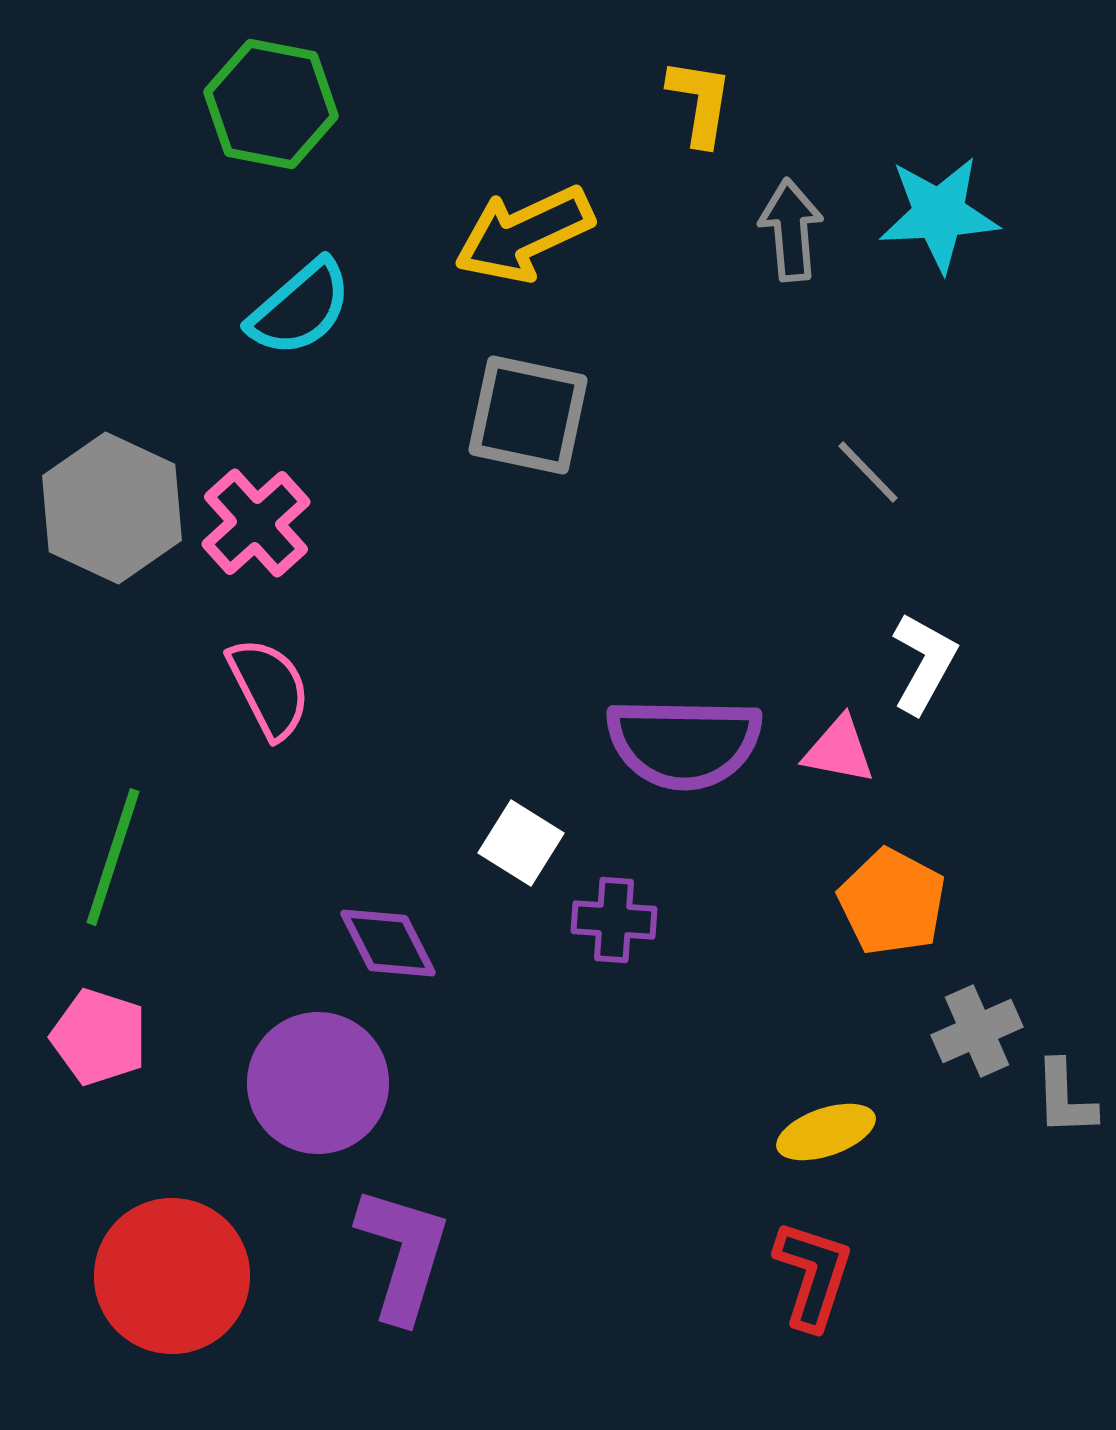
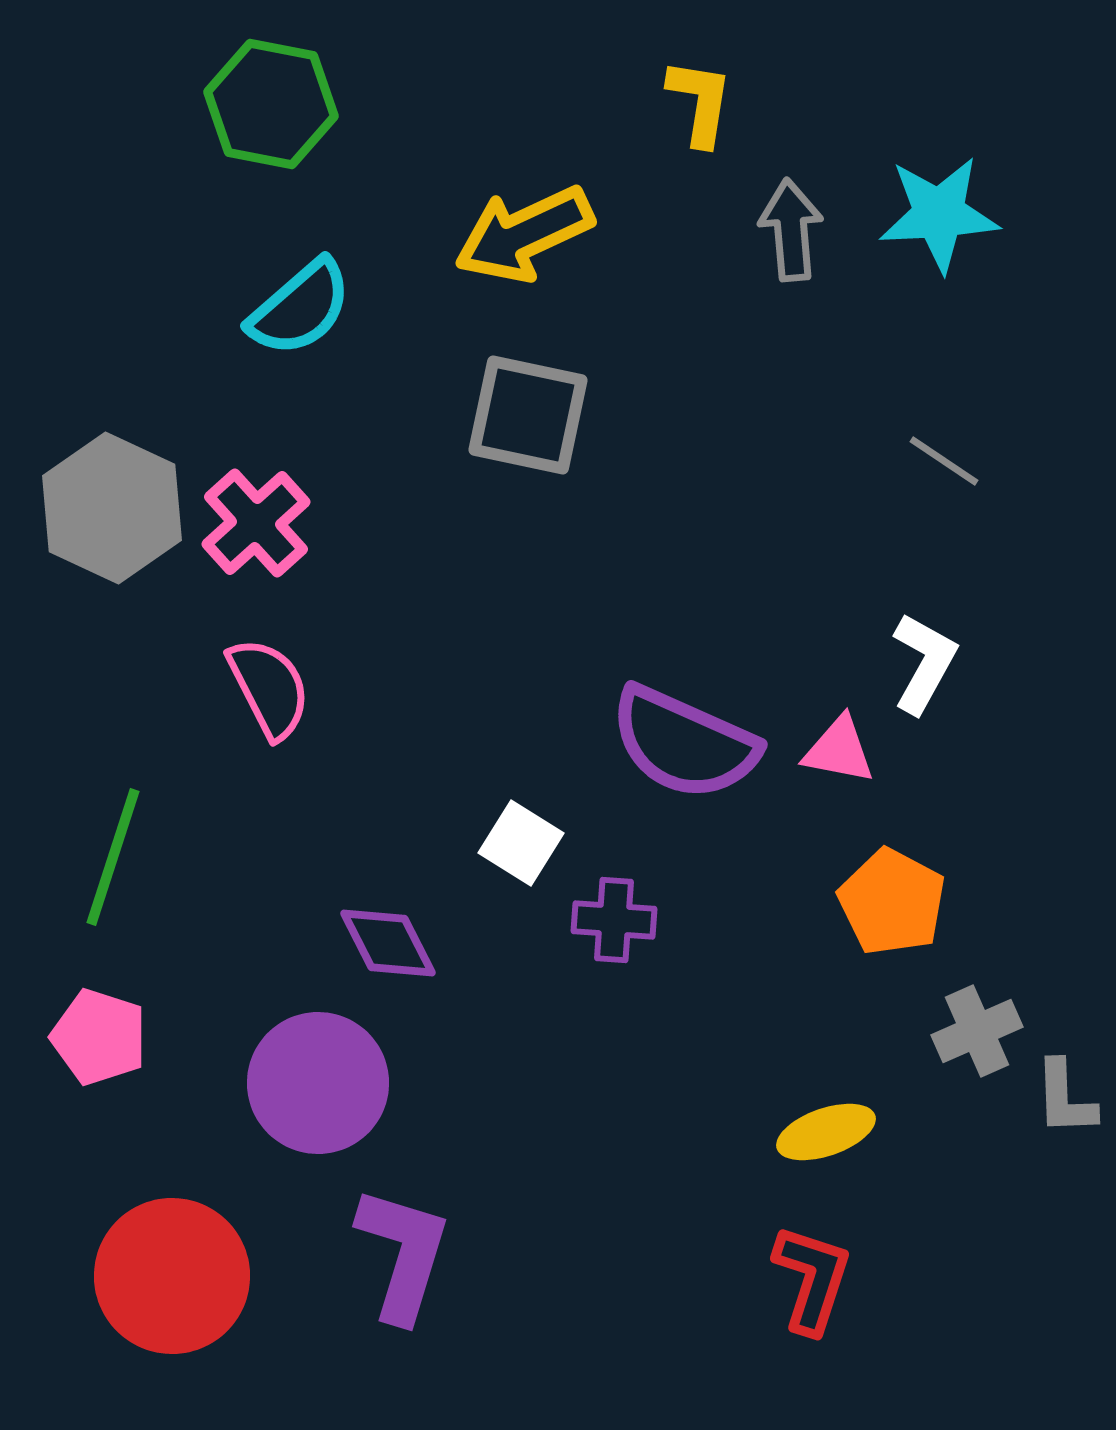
gray line: moved 76 px right, 11 px up; rotated 12 degrees counterclockwise
purple semicircle: rotated 23 degrees clockwise
red L-shape: moved 1 px left, 4 px down
